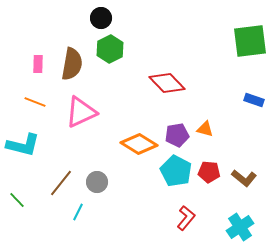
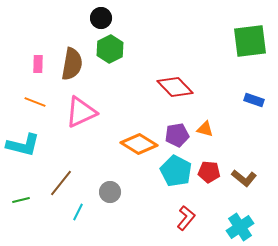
red diamond: moved 8 px right, 4 px down
gray circle: moved 13 px right, 10 px down
green line: moved 4 px right; rotated 60 degrees counterclockwise
